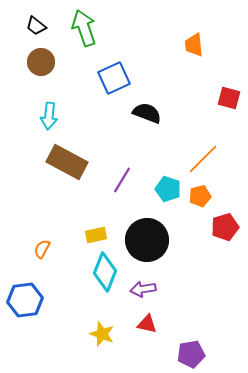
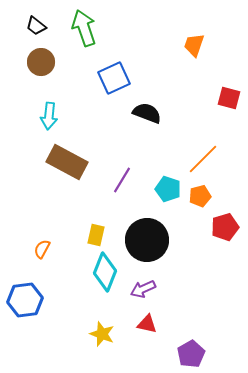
orange trapezoid: rotated 25 degrees clockwise
yellow rectangle: rotated 65 degrees counterclockwise
purple arrow: rotated 15 degrees counterclockwise
purple pentagon: rotated 20 degrees counterclockwise
